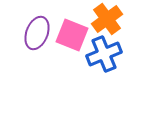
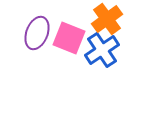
pink square: moved 3 px left, 3 px down
blue cross: moved 2 px left, 4 px up; rotated 12 degrees counterclockwise
